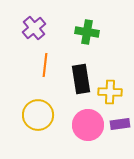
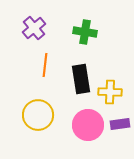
green cross: moved 2 px left
